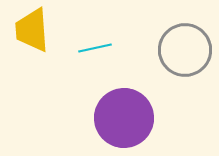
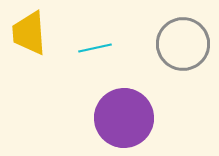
yellow trapezoid: moved 3 px left, 3 px down
gray circle: moved 2 px left, 6 px up
